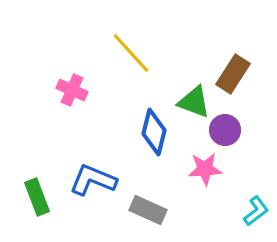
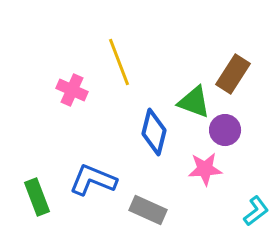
yellow line: moved 12 px left, 9 px down; rotated 21 degrees clockwise
